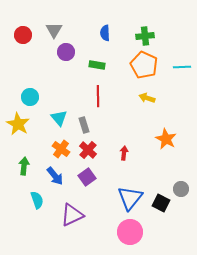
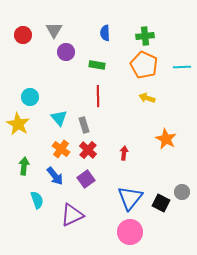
purple square: moved 1 px left, 2 px down
gray circle: moved 1 px right, 3 px down
